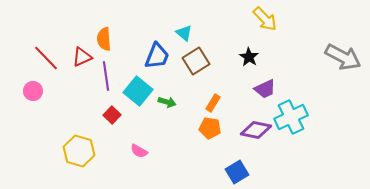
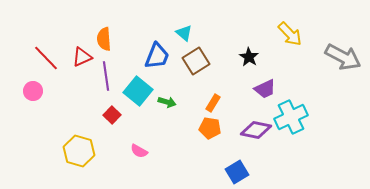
yellow arrow: moved 25 px right, 15 px down
